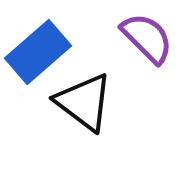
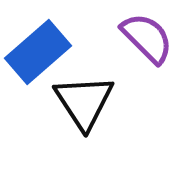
black triangle: rotated 20 degrees clockwise
